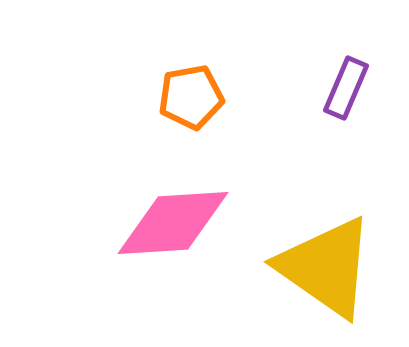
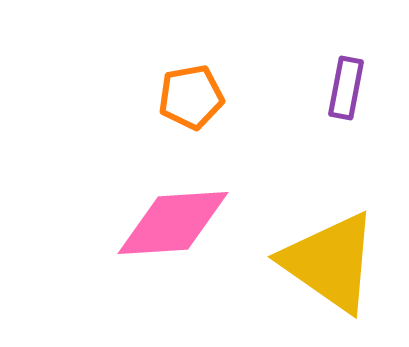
purple rectangle: rotated 12 degrees counterclockwise
yellow triangle: moved 4 px right, 5 px up
